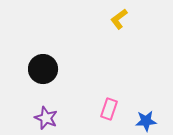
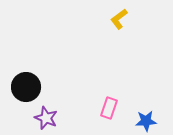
black circle: moved 17 px left, 18 px down
pink rectangle: moved 1 px up
